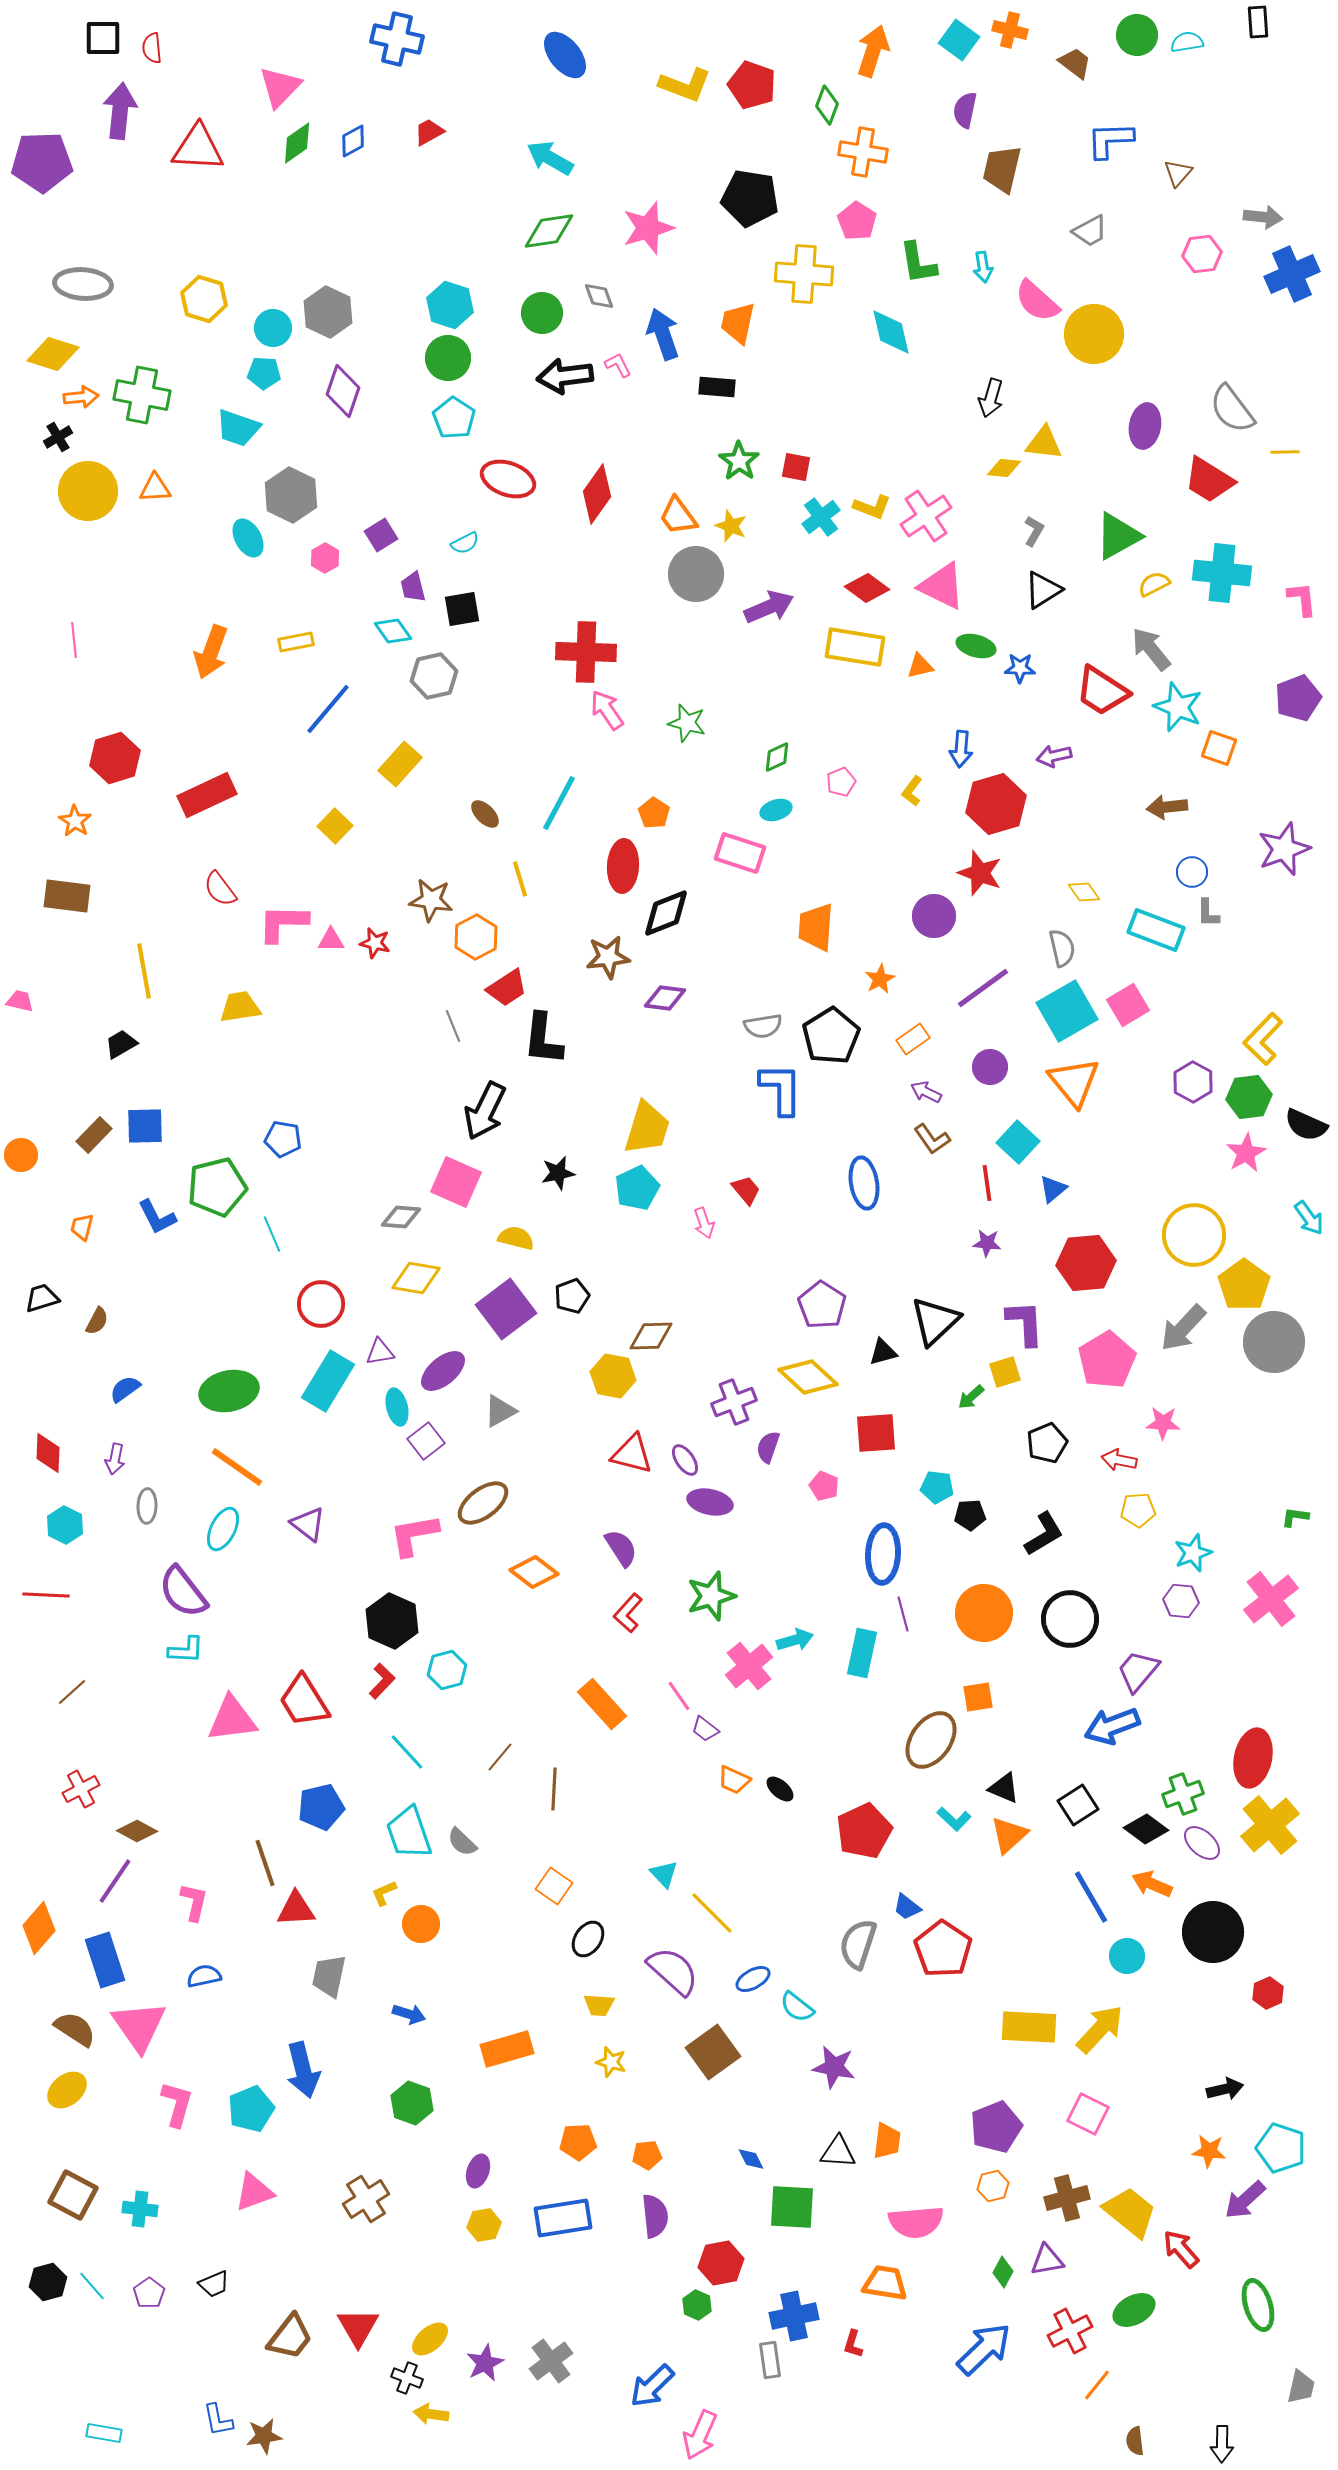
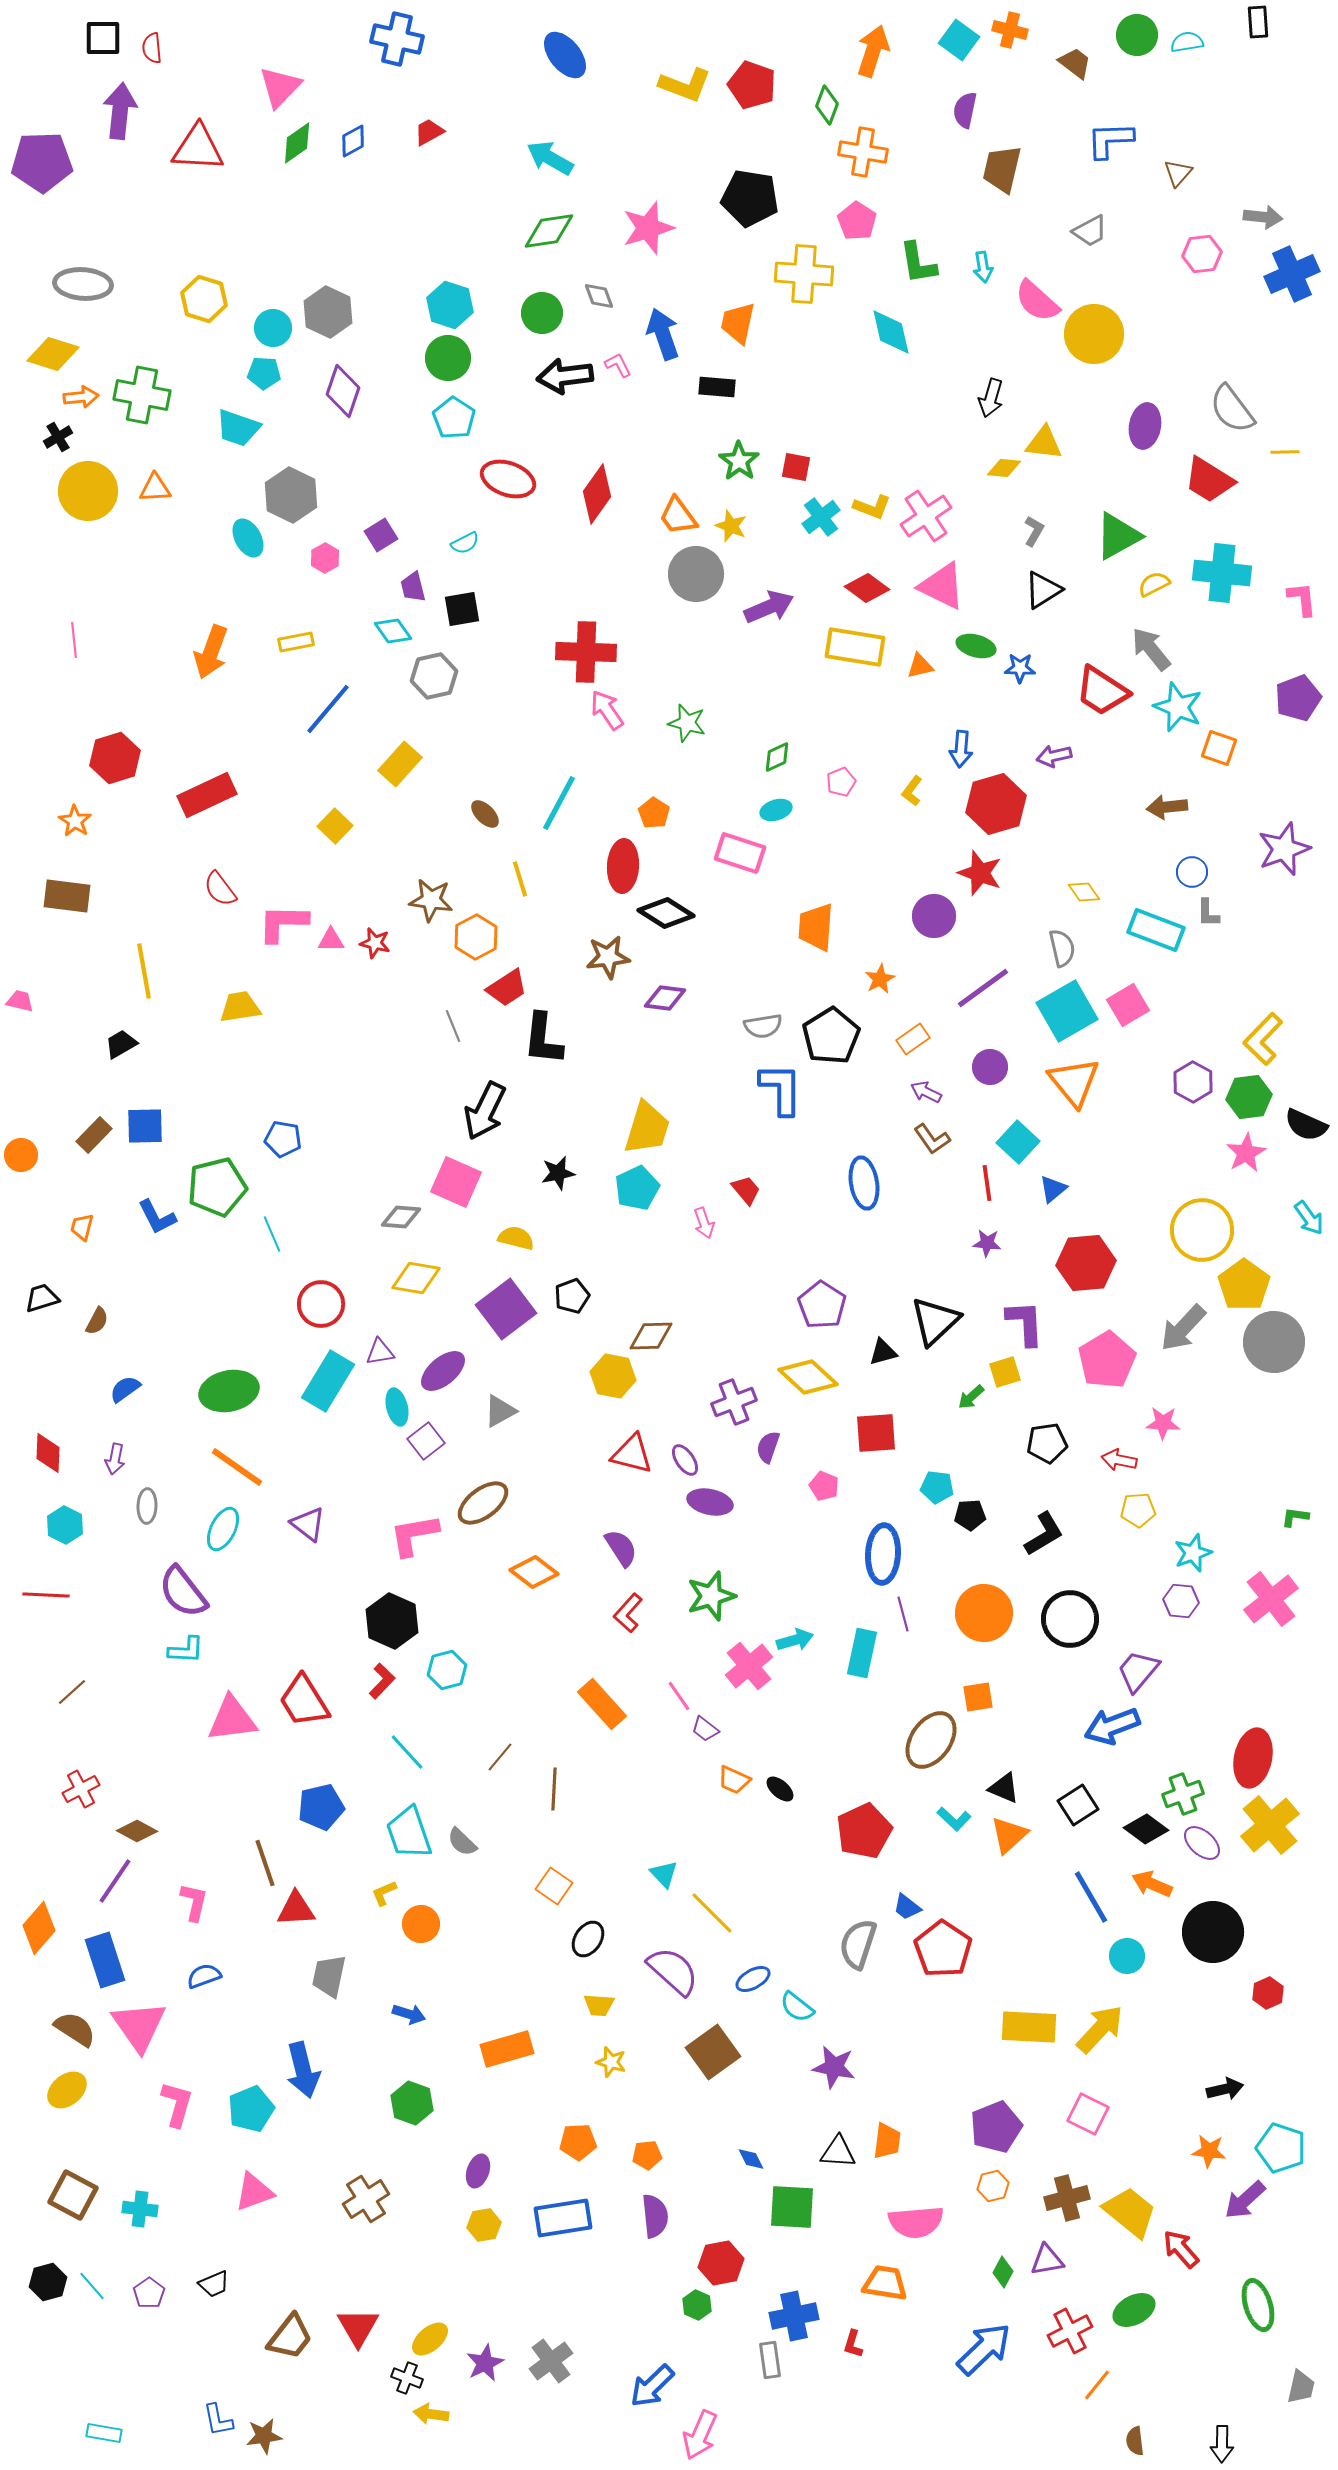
black diamond at (666, 913): rotated 54 degrees clockwise
yellow circle at (1194, 1235): moved 8 px right, 5 px up
black pentagon at (1047, 1443): rotated 15 degrees clockwise
blue semicircle at (204, 1976): rotated 8 degrees counterclockwise
